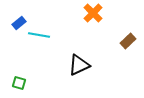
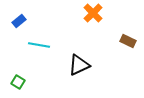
blue rectangle: moved 2 px up
cyan line: moved 10 px down
brown rectangle: rotated 70 degrees clockwise
green square: moved 1 px left, 1 px up; rotated 16 degrees clockwise
